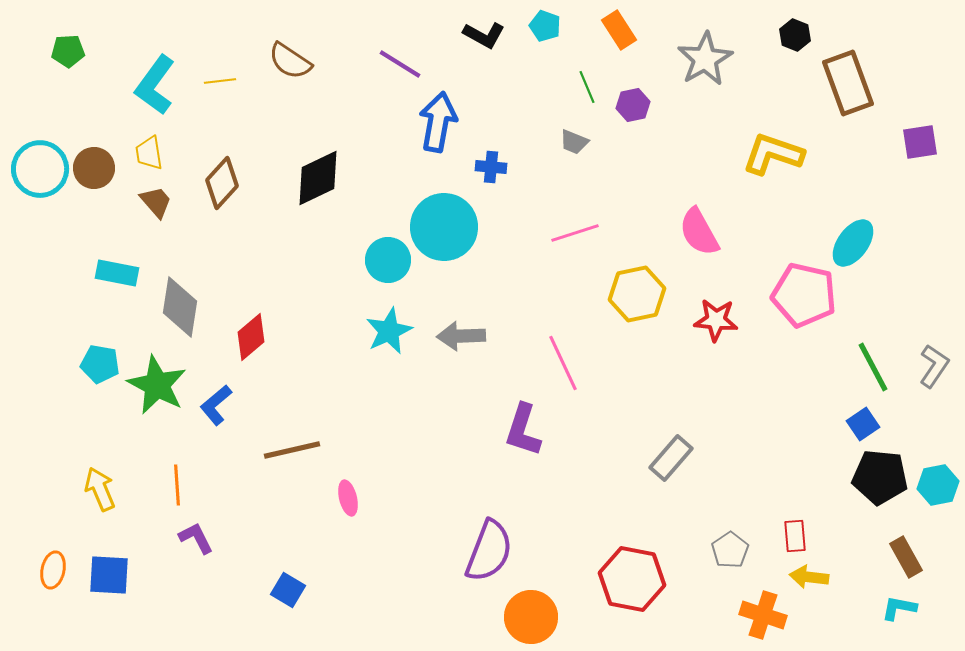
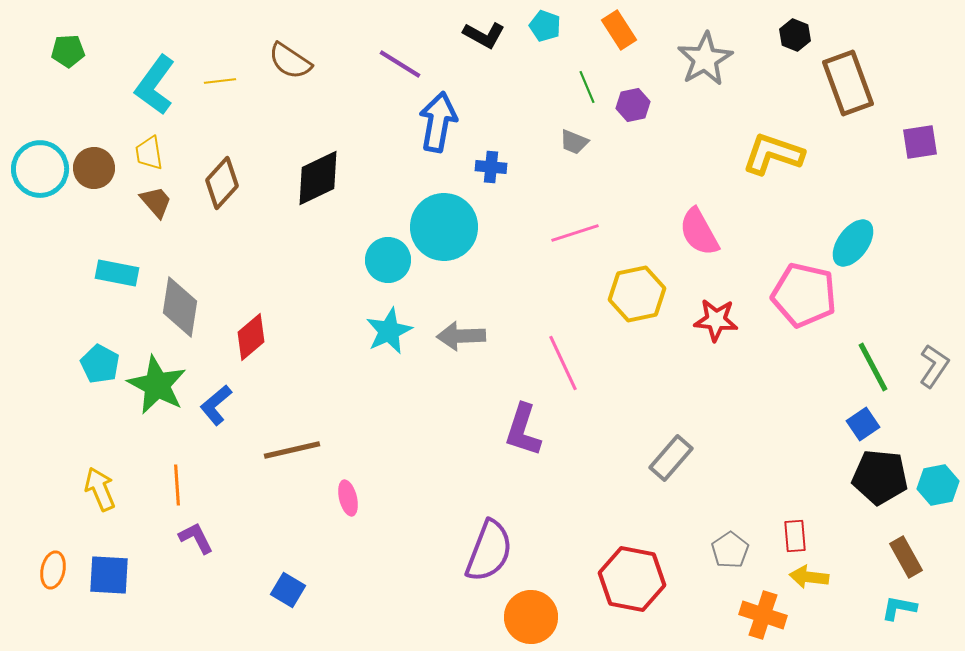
cyan pentagon at (100, 364): rotated 18 degrees clockwise
